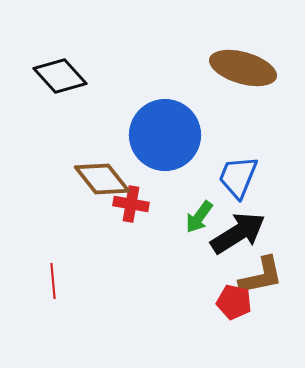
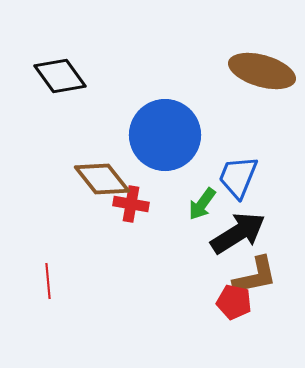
brown ellipse: moved 19 px right, 3 px down
black diamond: rotated 6 degrees clockwise
green arrow: moved 3 px right, 13 px up
brown L-shape: moved 6 px left
red line: moved 5 px left
